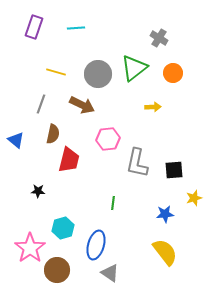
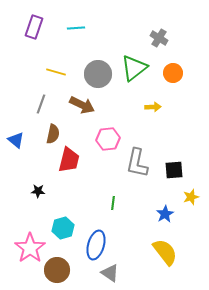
yellow star: moved 3 px left, 1 px up
blue star: rotated 24 degrees counterclockwise
